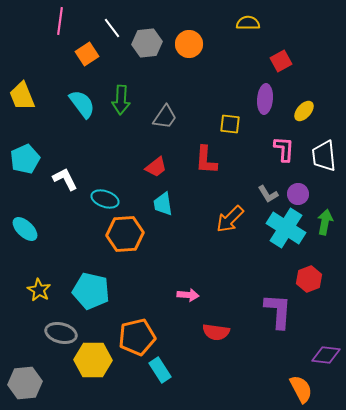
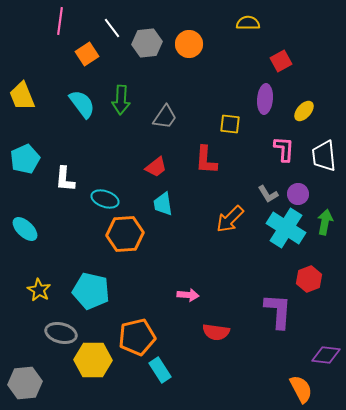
white L-shape at (65, 179): rotated 148 degrees counterclockwise
